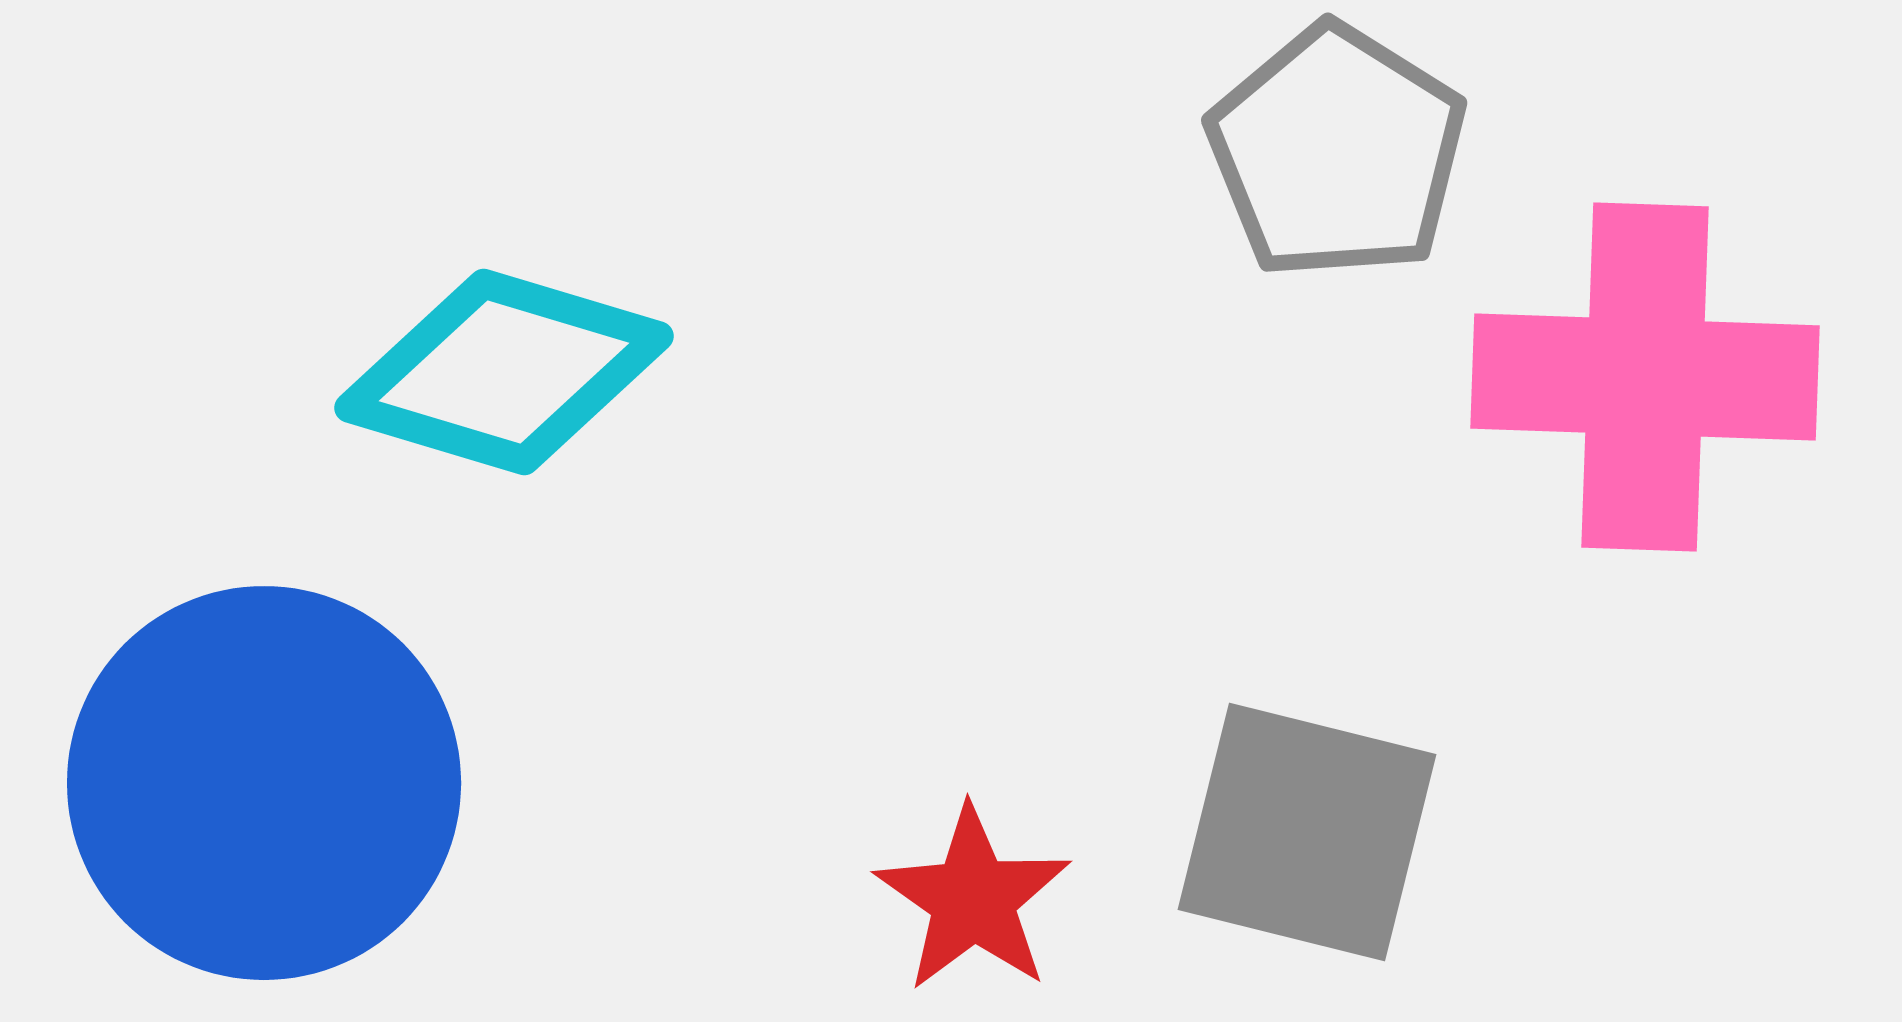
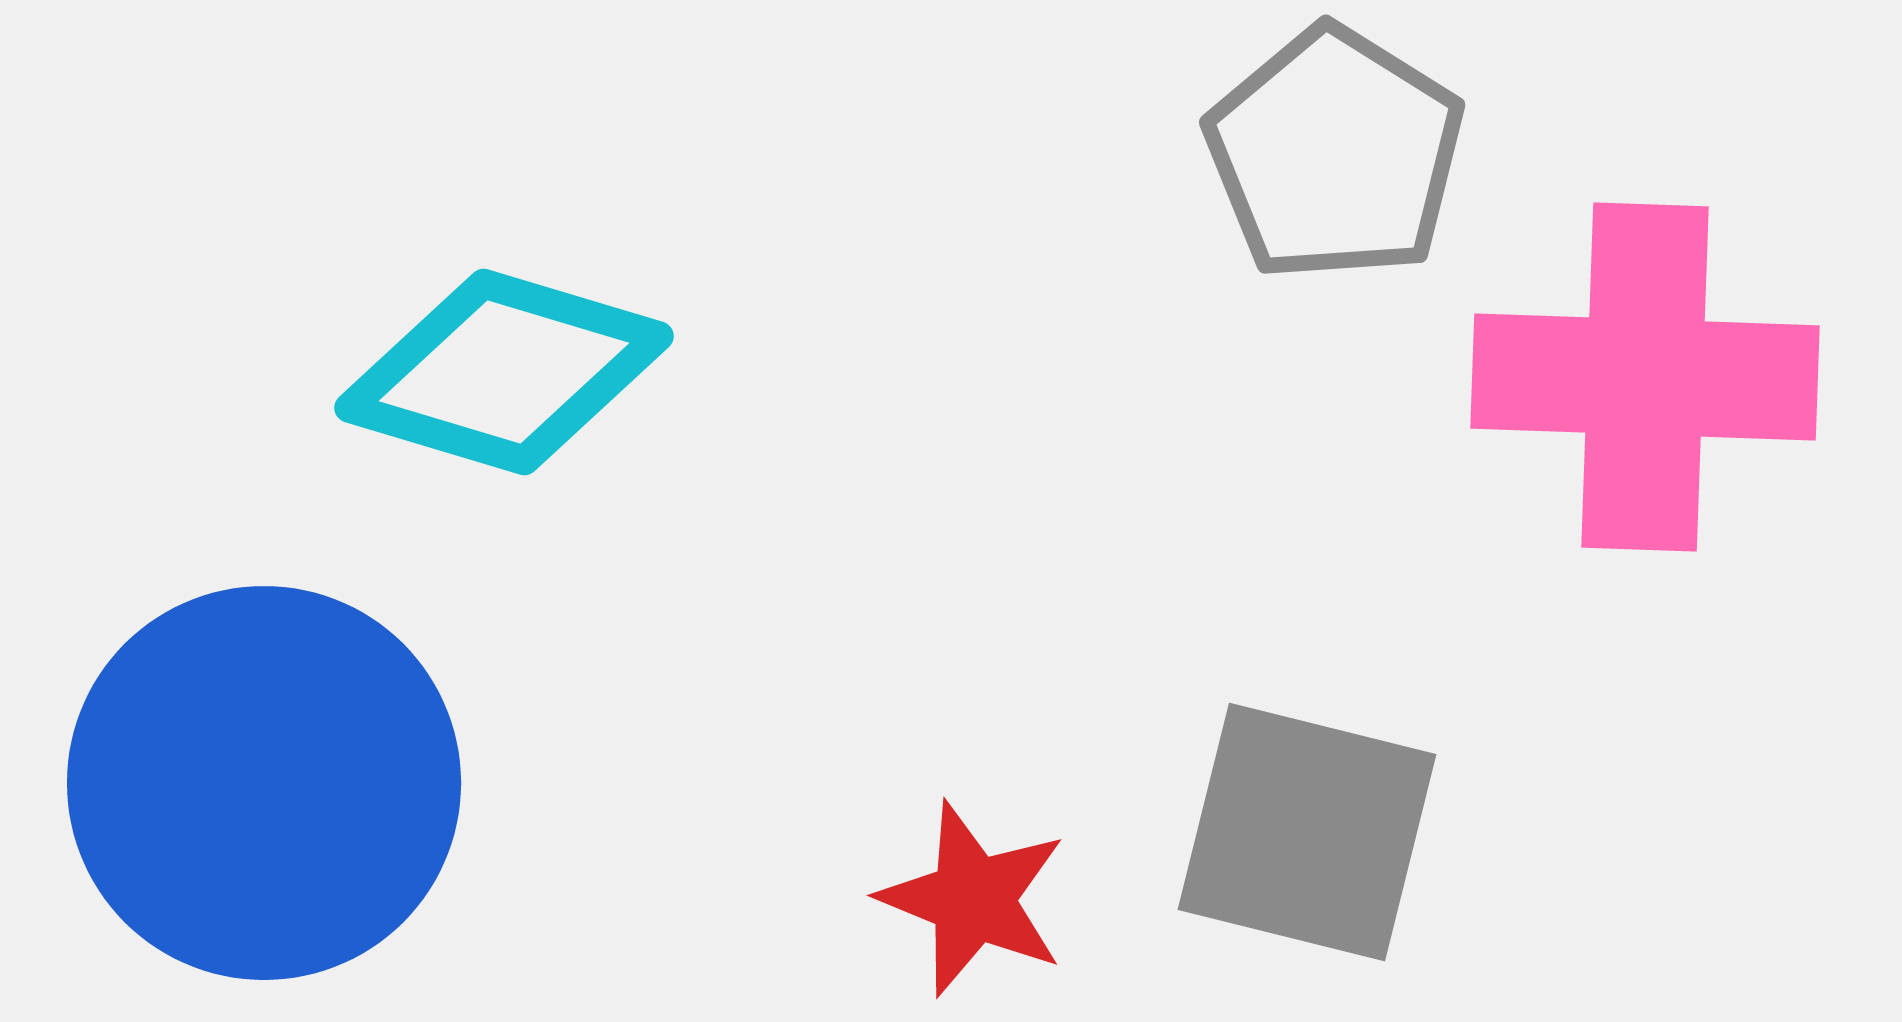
gray pentagon: moved 2 px left, 2 px down
red star: rotated 13 degrees counterclockwise
